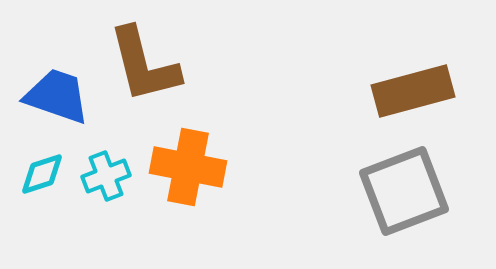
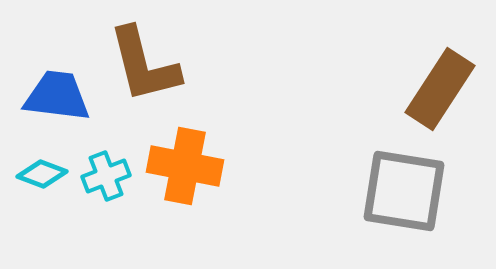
brown rectangle: moved 27 px right, 2 px up; rotated 42 degrees counterclockwise
blue trapezoid: rotated 12 degrees counterclockwise
orange cross: moved 3 px left, 1 px up
cyan diamond: rotated 39 degrees clockwise
gray square: rotated 30 degrees clockwise
